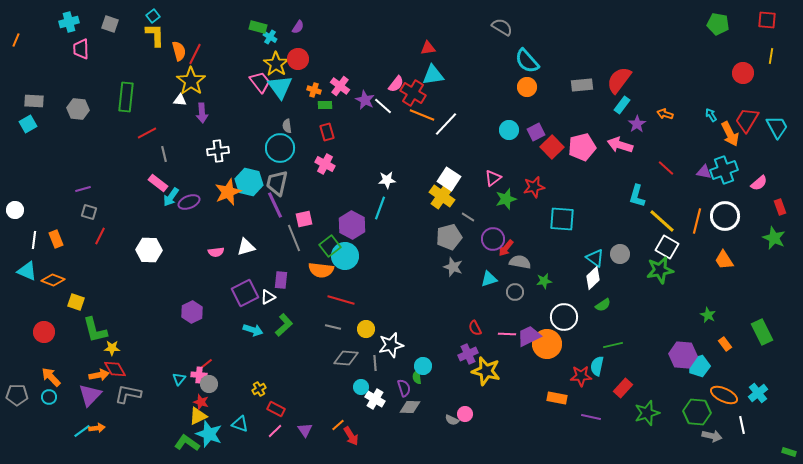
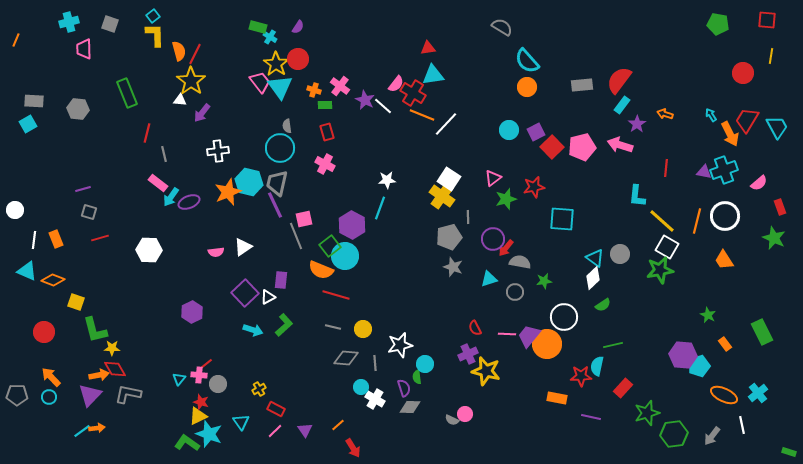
pink trapezoid at (81, 49): moved 3 px right
green rectangle at (126, 97): moved 1 px right, 4 px up; rotated 28 degrees counterclockwise
purple arrow at (202, 113): rotated 42 degrees clockwise
red line at (147, 133): rotated 48 degrees counterclockwise
red line at (666, 168): rotated 54 degrees clockwise
cyan L-shape at (637, 196): rotated 10 degrees counterclockwise
gray line at (468, 217): rotated 56 degrees clockwise
red line at (100, 236): moved 2 px down; rotated 48 degrees clockwise
gray line at (294, 238): moved 2 px right, 2 px up
white triangle at (246, 247): moved 3 px left; rotated 18 degrees counterclockwise
orange semicircle at (321, 270): rotated 15 degrees clockwise
purple square at (245, 293): rotated 16 degrees counterclockwise
red line at (341, 300): moved 5 px left, 5 px up
yellow circle at (366, 329): moved 3 px left
purple trapezoid at (529, 336): rotated 25 degrees counterclockwise
white star at (391, 345): moved 9 px right
cyan circle at (423, 366): moved 2 px right, 2 px up
gray circle at (209, 384): moved 9 px right
green hexagon at (697, 412): moved 23 px left, 22 px down; rotated 12 degrees counterclockwise
cyan triangle at (240, 424): moved 1 px right, 2 px up; rotated 36 degrees clockwise
red arrow at (351, 436): moved 2 px right, 12 px down
gray arrow at (712, 436): rotated 114 degrees clockwise
